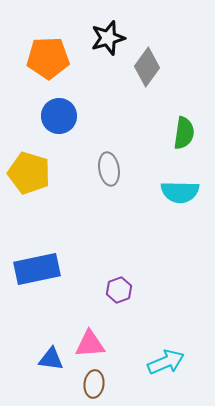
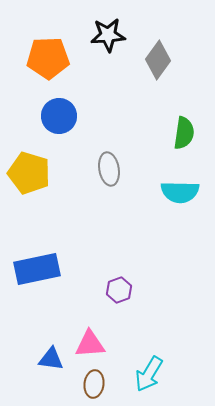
black star: moved 3 px up; rotated 12 degrees clockwise
gray diamond: moved 11 px right, 7 px up
cyan arrow: moved 17 px left, 12 px down; rotated 144 degrees clockwise
